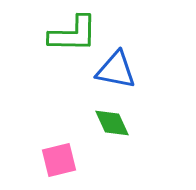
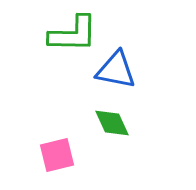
pink square: moved 2 px left, 5 px up
